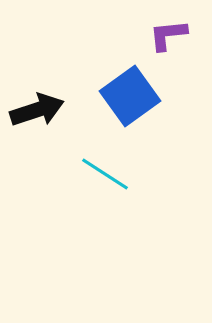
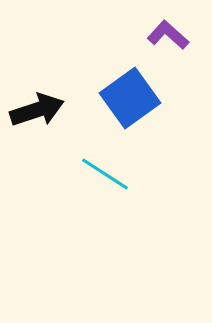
purple L-shape: rotated 48 degrees clockwise
blue square: moved 2 px down
